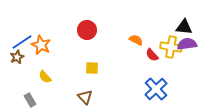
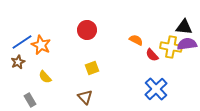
brown star: moved 1 px right, 5 px down
yellow square: rotated 24 degrees counterclockwise
